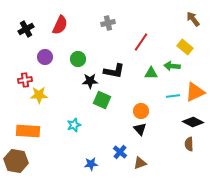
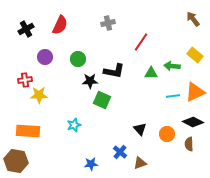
yellow rectangle: moved 10 px right, 8 px down
orange circle: moved 26 px right, 23 px down
